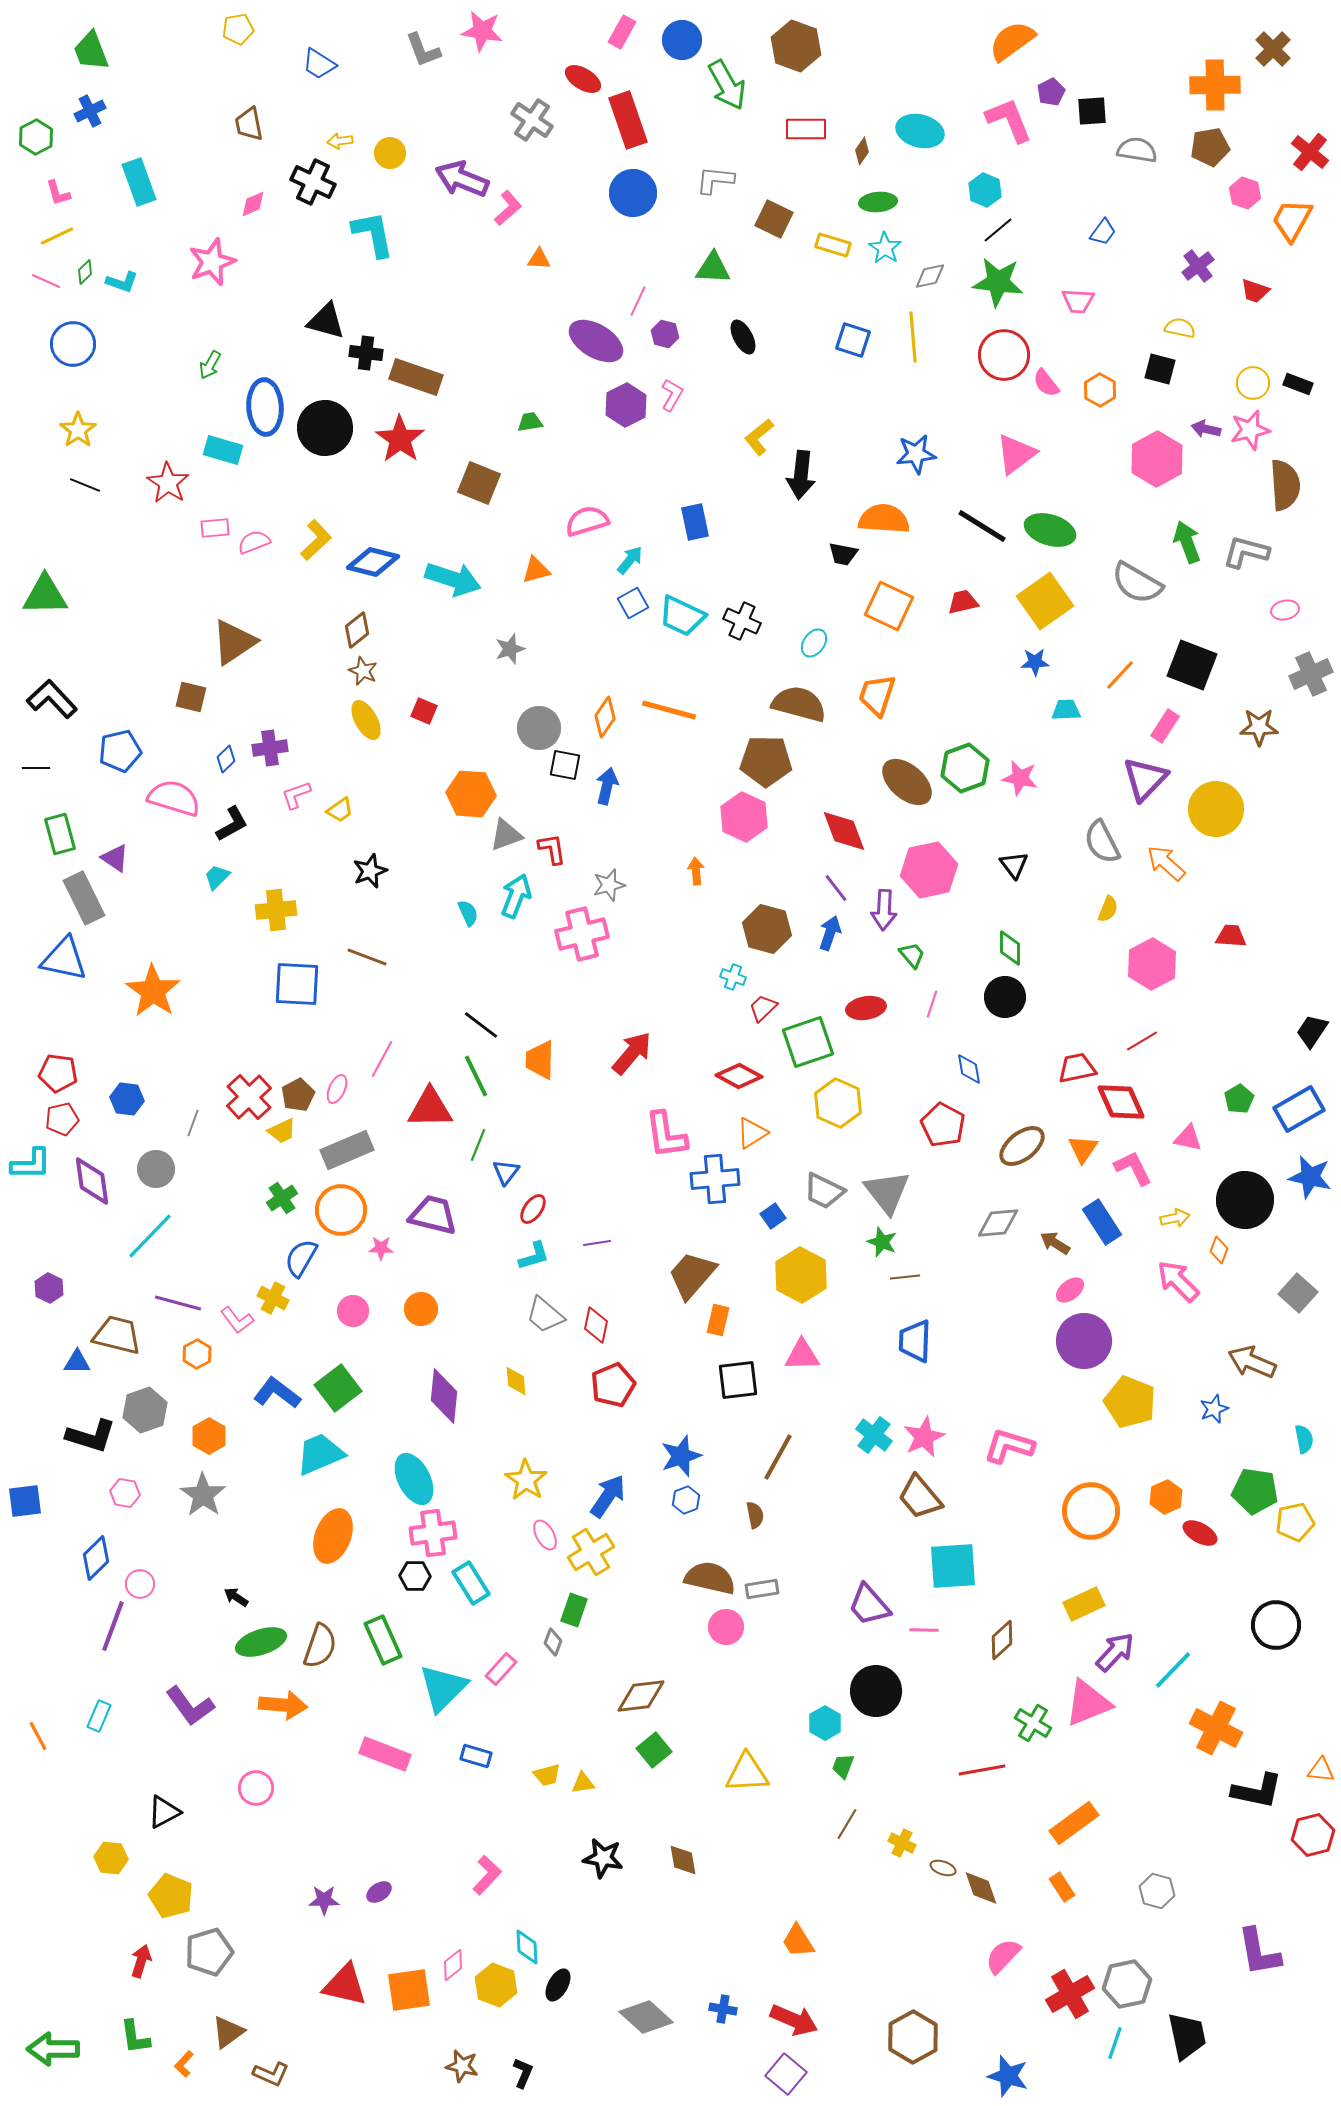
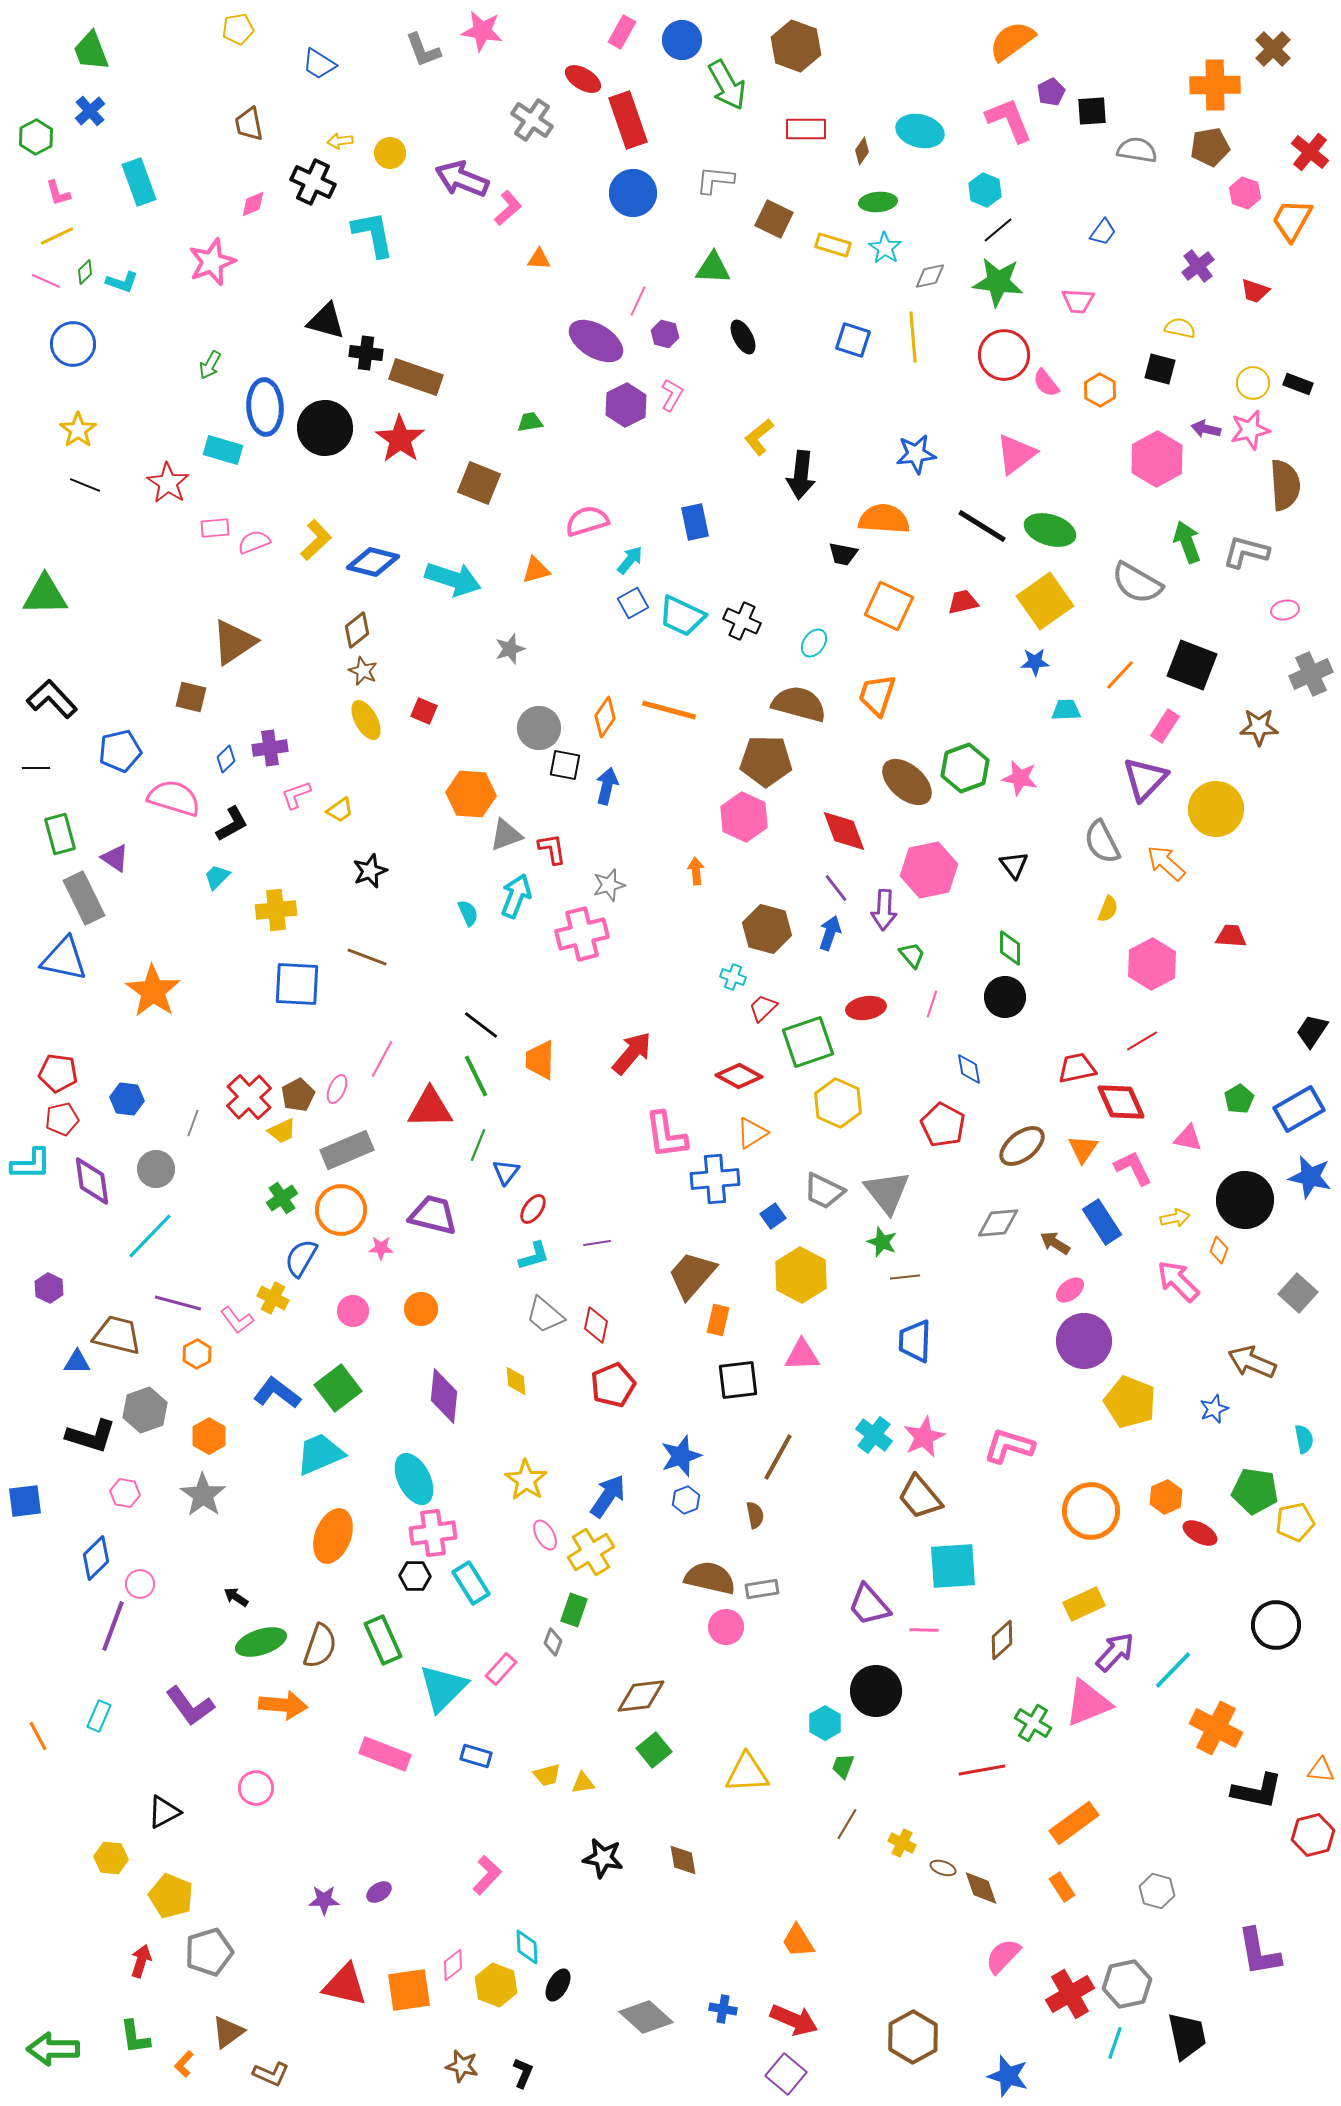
blue cross at (90, 111): rotated 16 degrees counterclockwise
